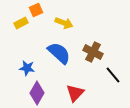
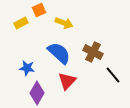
orange square: moved 3 px right
red triangle: moved 8 px left, 12 px up
